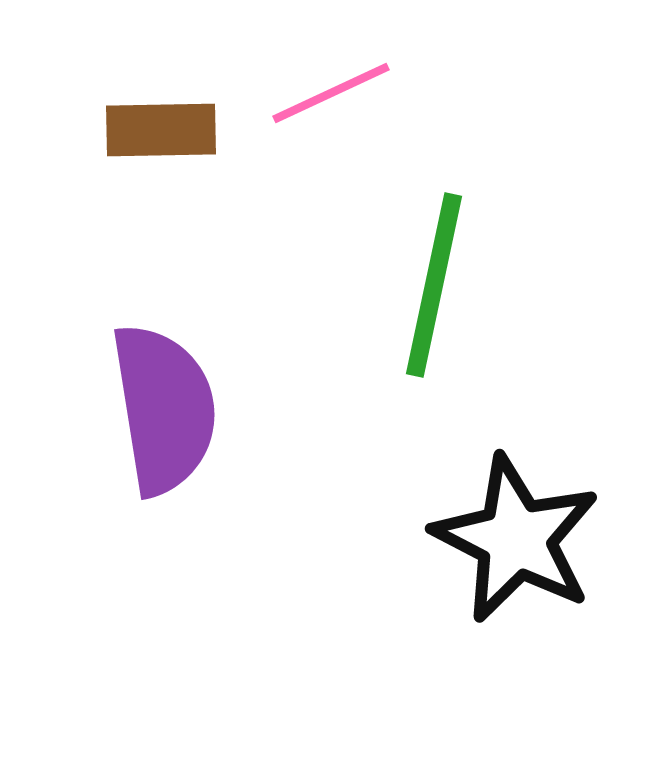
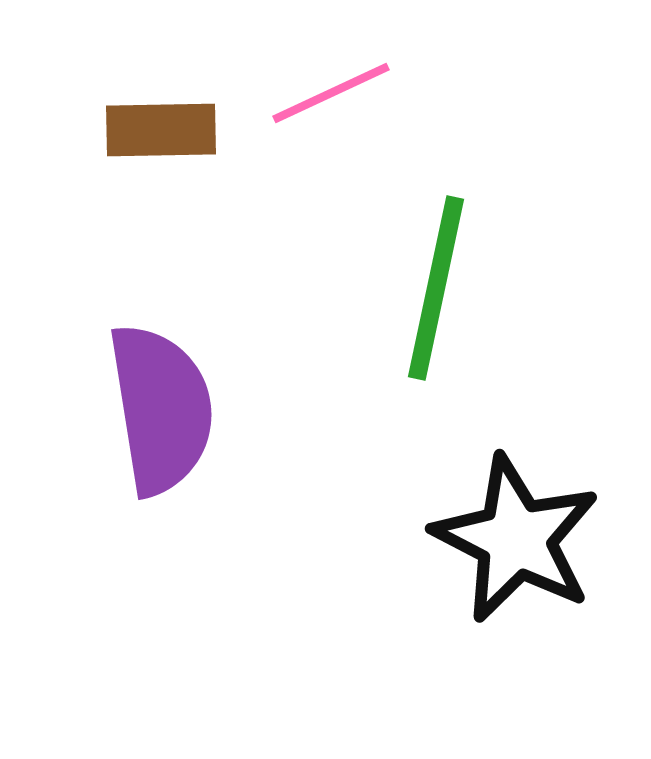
green line: moved 2 px right, 3 px down
purple semicircle: moved 3 px left
